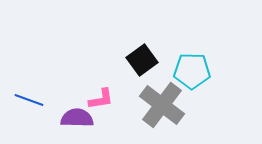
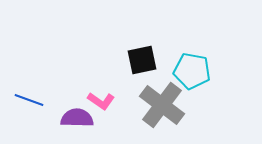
black square: rotated 24 degrees clockwise
cyan pentagon: rotated 9 degrees clockwise
pink L-shape: moved 2 px down; rotated 44 degrees clockwise
